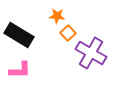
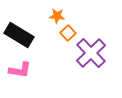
purple cross: rotated 16 degrees clockwise
pink L-shape: rotated 10 degrees clockwise
